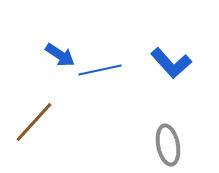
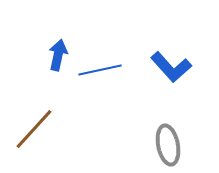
blue arrow: moved 2 px left; rotated 112 degrees counterclockwise
blue L-shape: moved 4 px down
brown line: moved 7 px down
